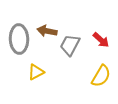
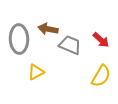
brown arrow: moved 1 px right, 2 px up
gray trapezoid: rotated 85 degrees clockwise
